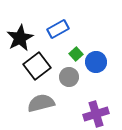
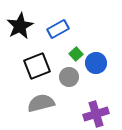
black star: moved 12 px up
blue circle: moved 1 px down
black square: rotated 16 degrees clockwise
